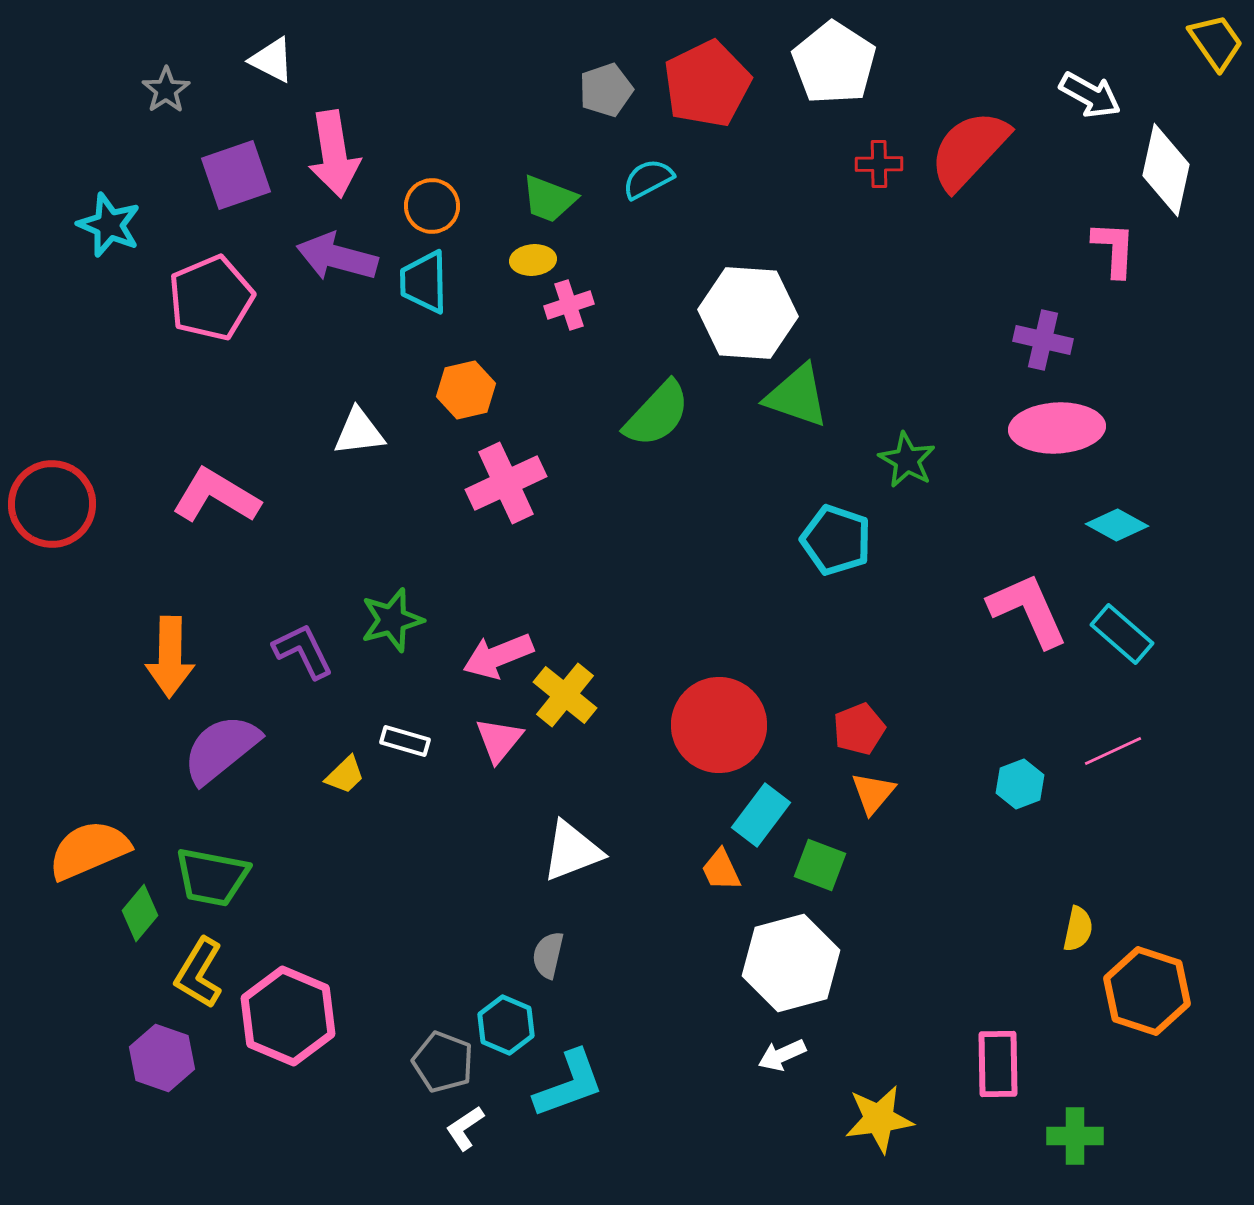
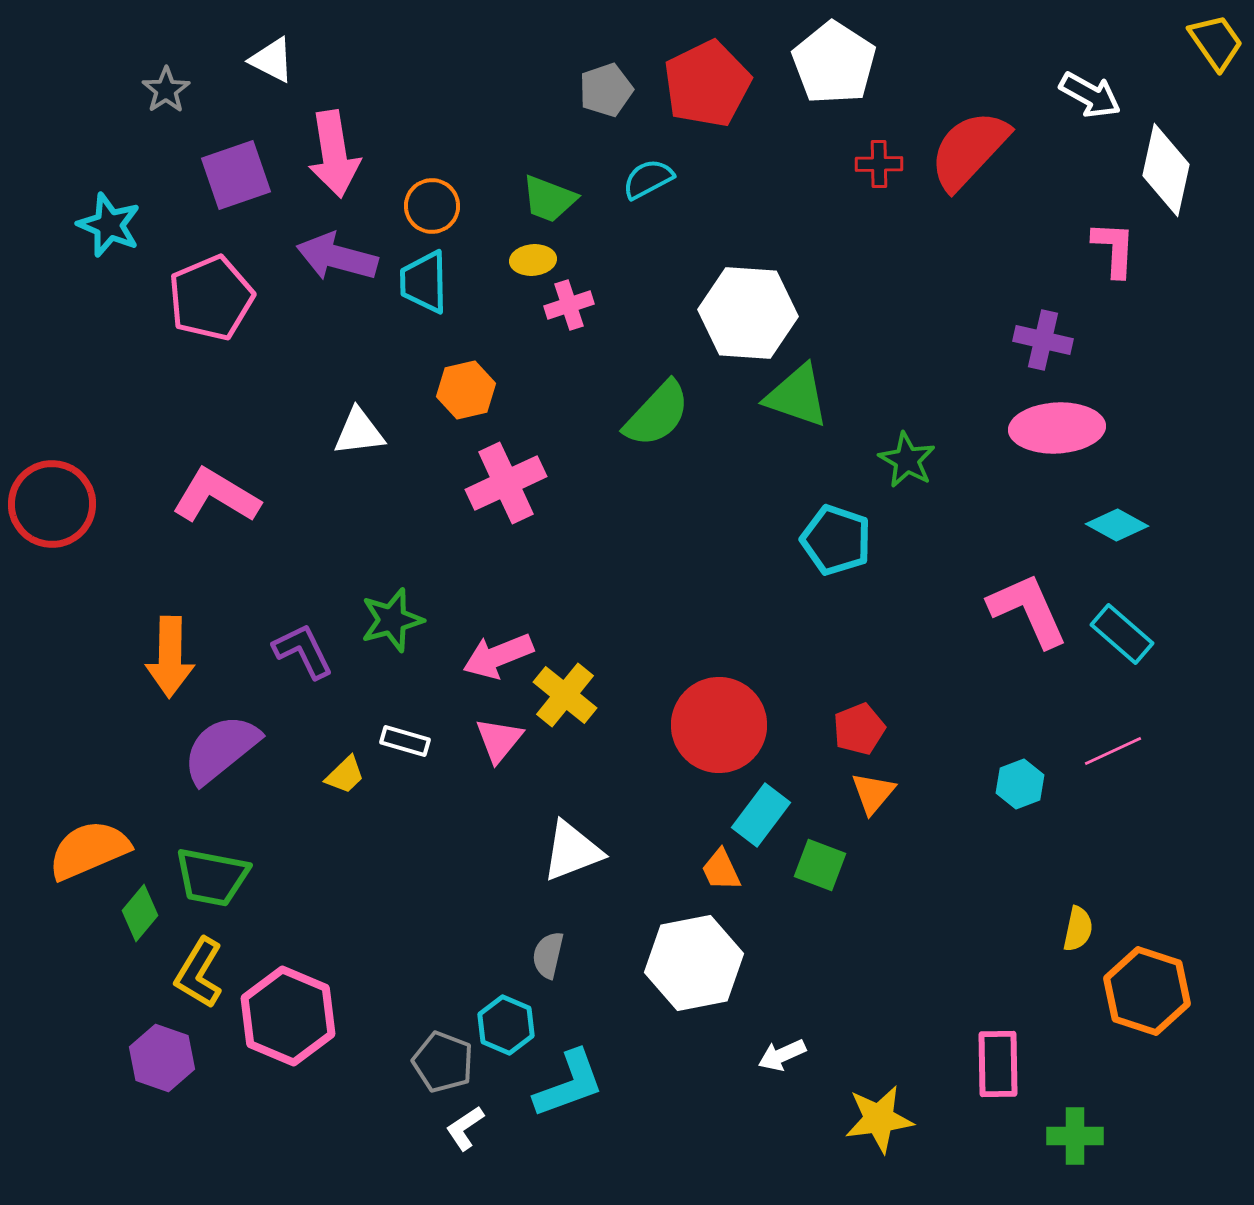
white hexagon at (791, 963): moved 97 px left; rotated 4 degrees clockwise
